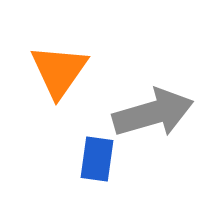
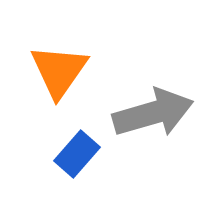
blue rectangle: moved 20 px left, 5 px up; rotated 33 degrees clockwise
